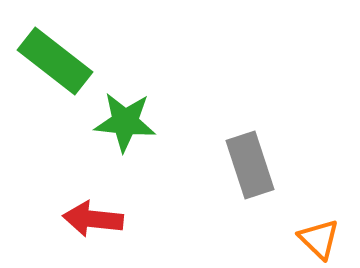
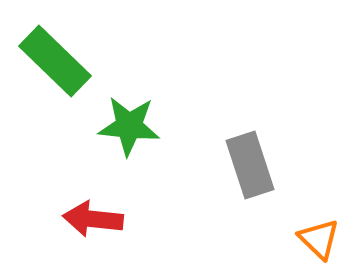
green rectangle: rotated 6 degrees clockwise
green star: moved 4 px right, 4 px down
